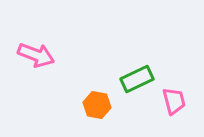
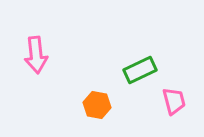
pink arrow: rotated 63 degrees clockwise
green rectangle: moved 3 px right, 9 px up
